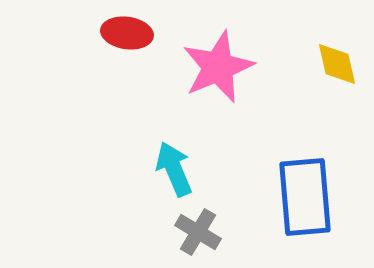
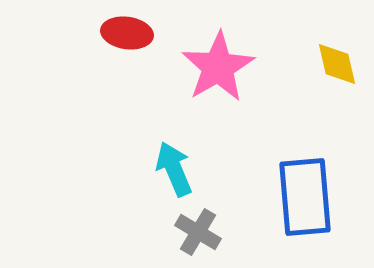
pink star: rotated 8 degrees counterclockwise
